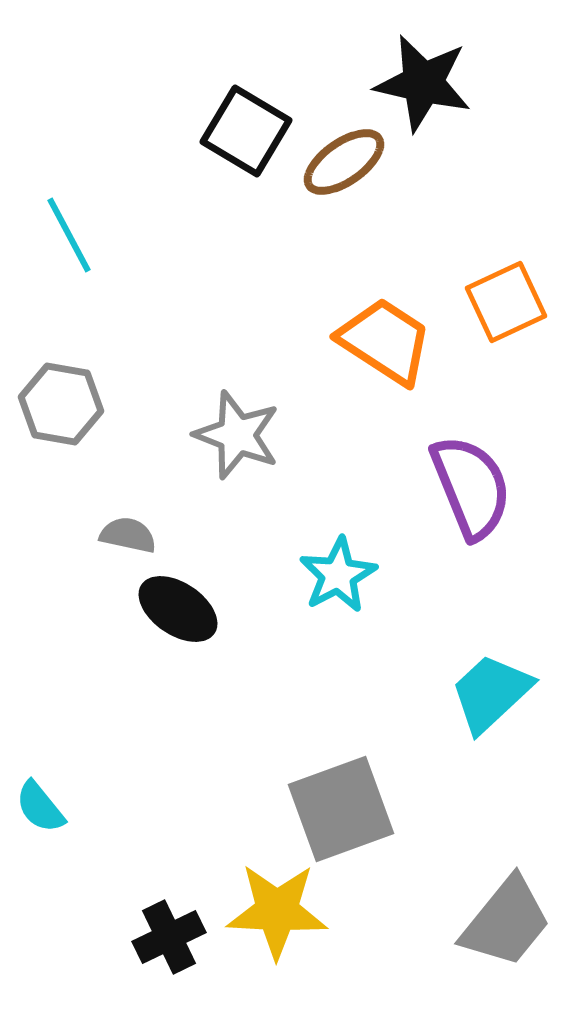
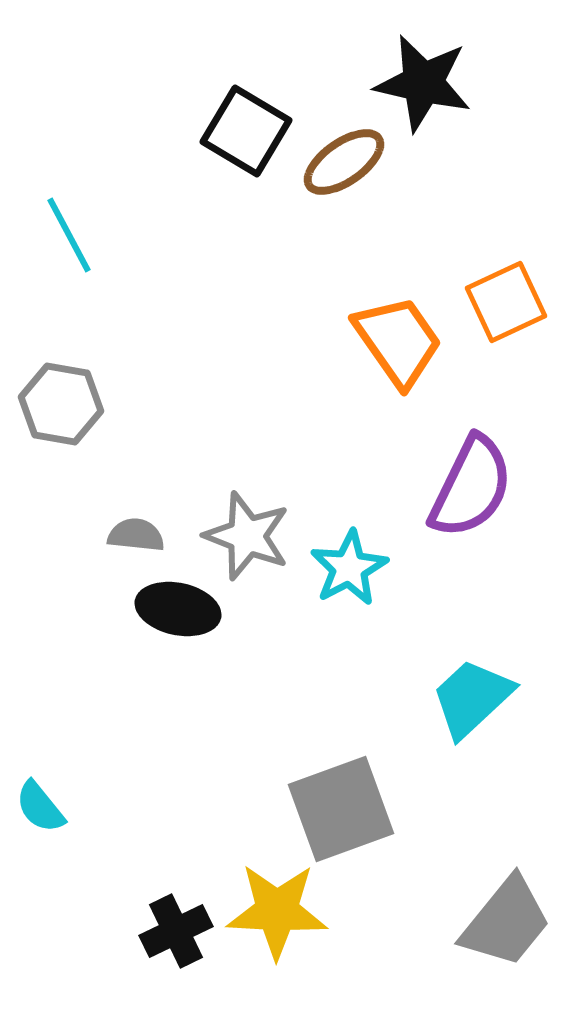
orange trapezoid: moved 13 px right; rotated 22 degrees clockwise
gray star: moved 10 px right, 101 px down
purple semicircle: rotated 48 degrees clockwise
gray semicircle: moved 8 px right; rotated 6 degrees counterclockwise
cyan star: moved 11 px right, 7 px up
black ellipse: rotated 22 degrees counterclockwise
cyan trapezoid: moved 19 px left, 5 px down
black cross: moved 7 px right, 6 px up
